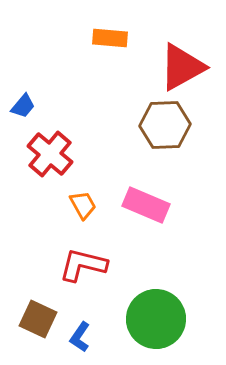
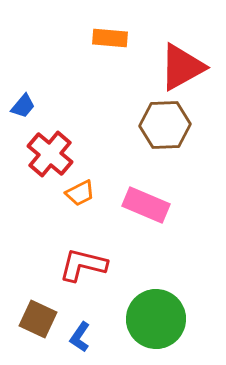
orange trapezoid: moved 3 px left, 12 px up; rotated 92 degrees clockwise
